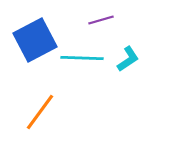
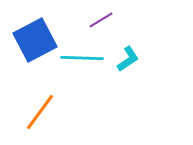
purple line: rotated 15 degrees counterclockwise
